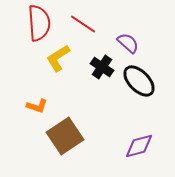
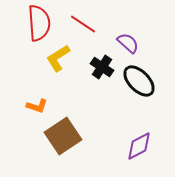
brown square: moved 2 px left
purple diamond: rotated 12 degrees counterclockwise
